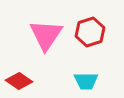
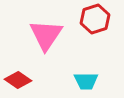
red hexagon: moved 5 px right, 13 px up
red diamond: moved 1 px left, 1 px up
